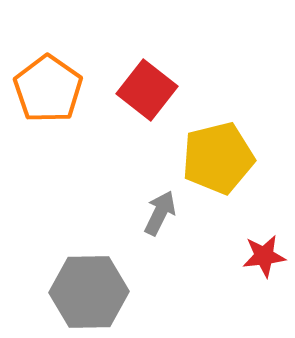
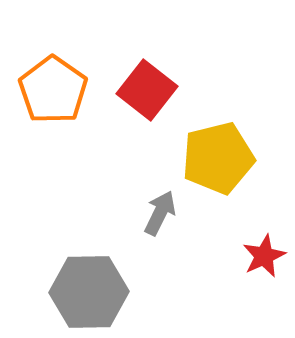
orange pentagon: moved 5 px right, 1 px down
red star: rotated 18 degrees counterclockwise
